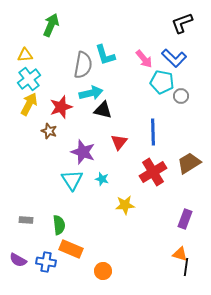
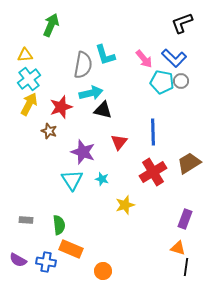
gray circle: moved 15 px up
yellow star: rotated 12 degrees counterclockwise
orange triangle: moved 2 px left, 6 px up
